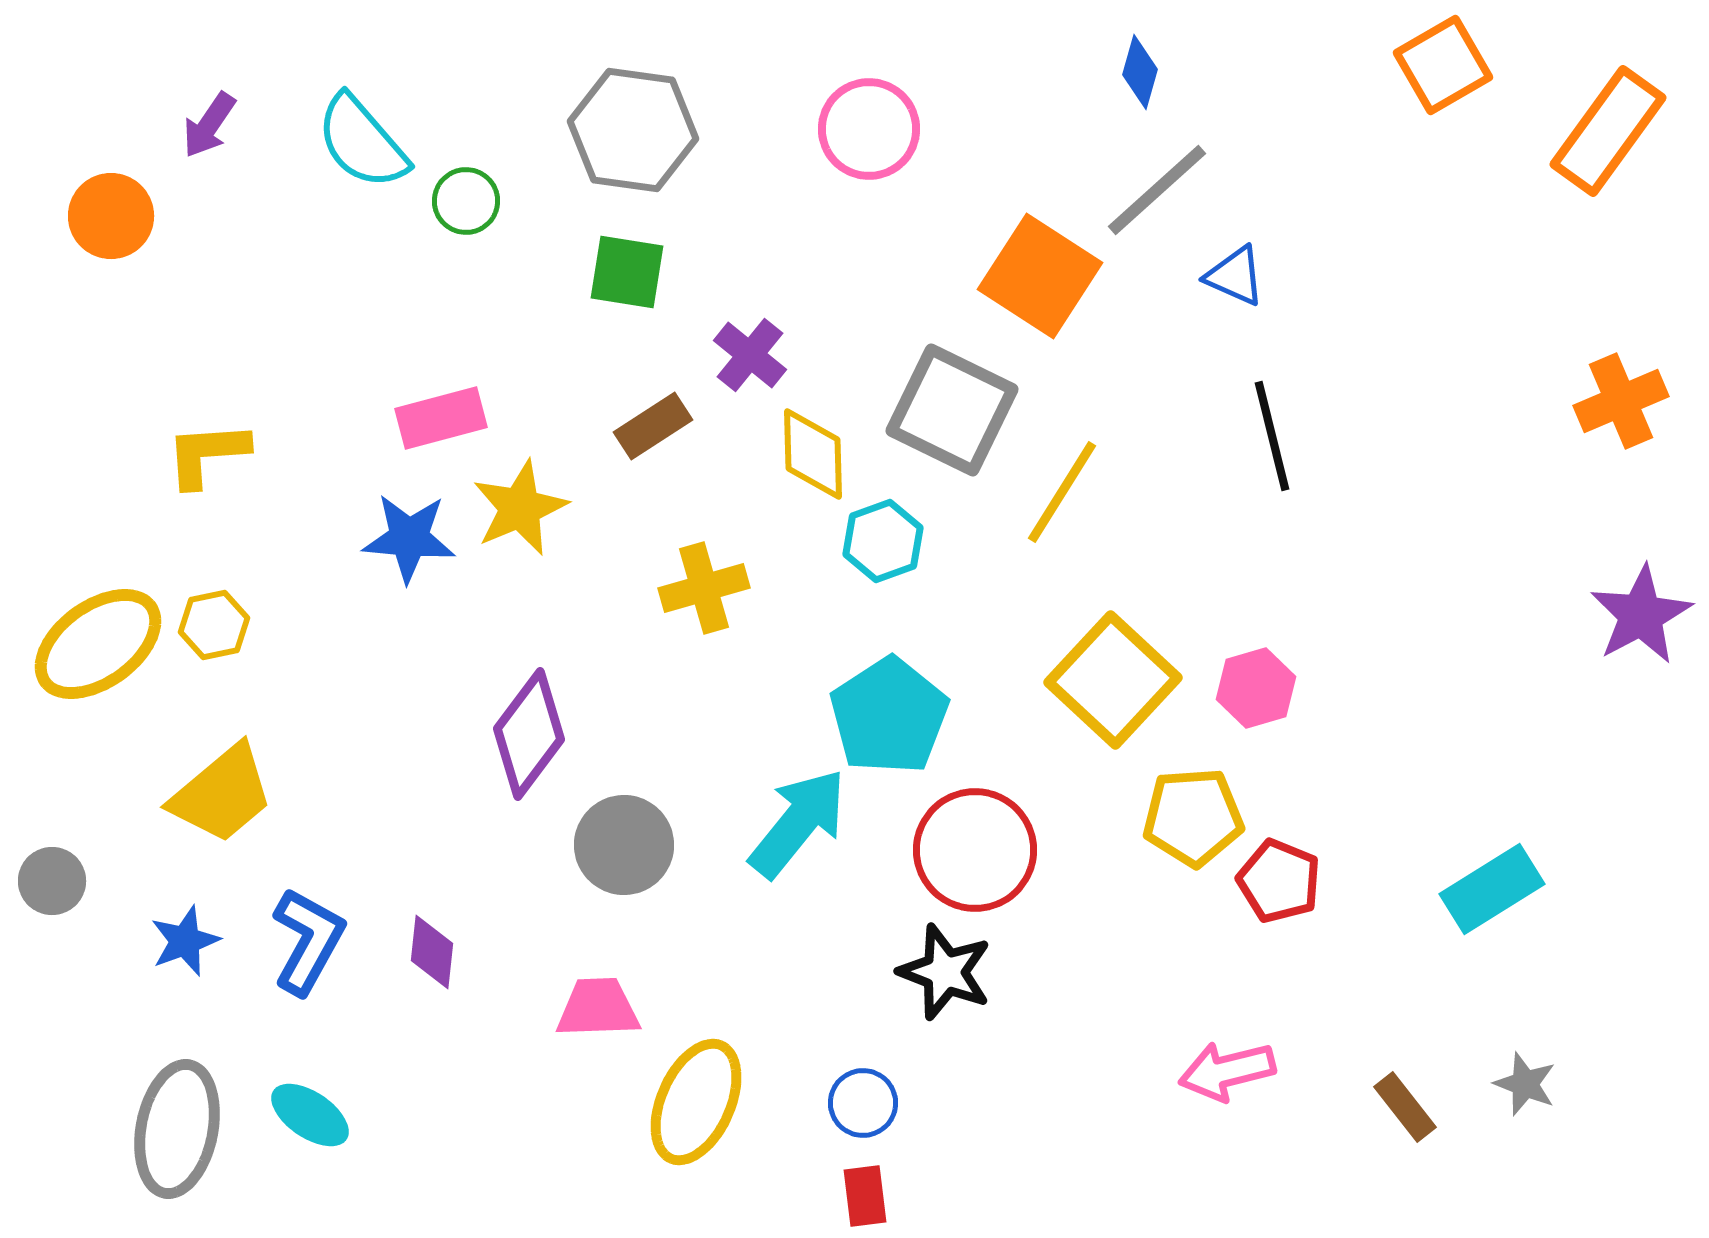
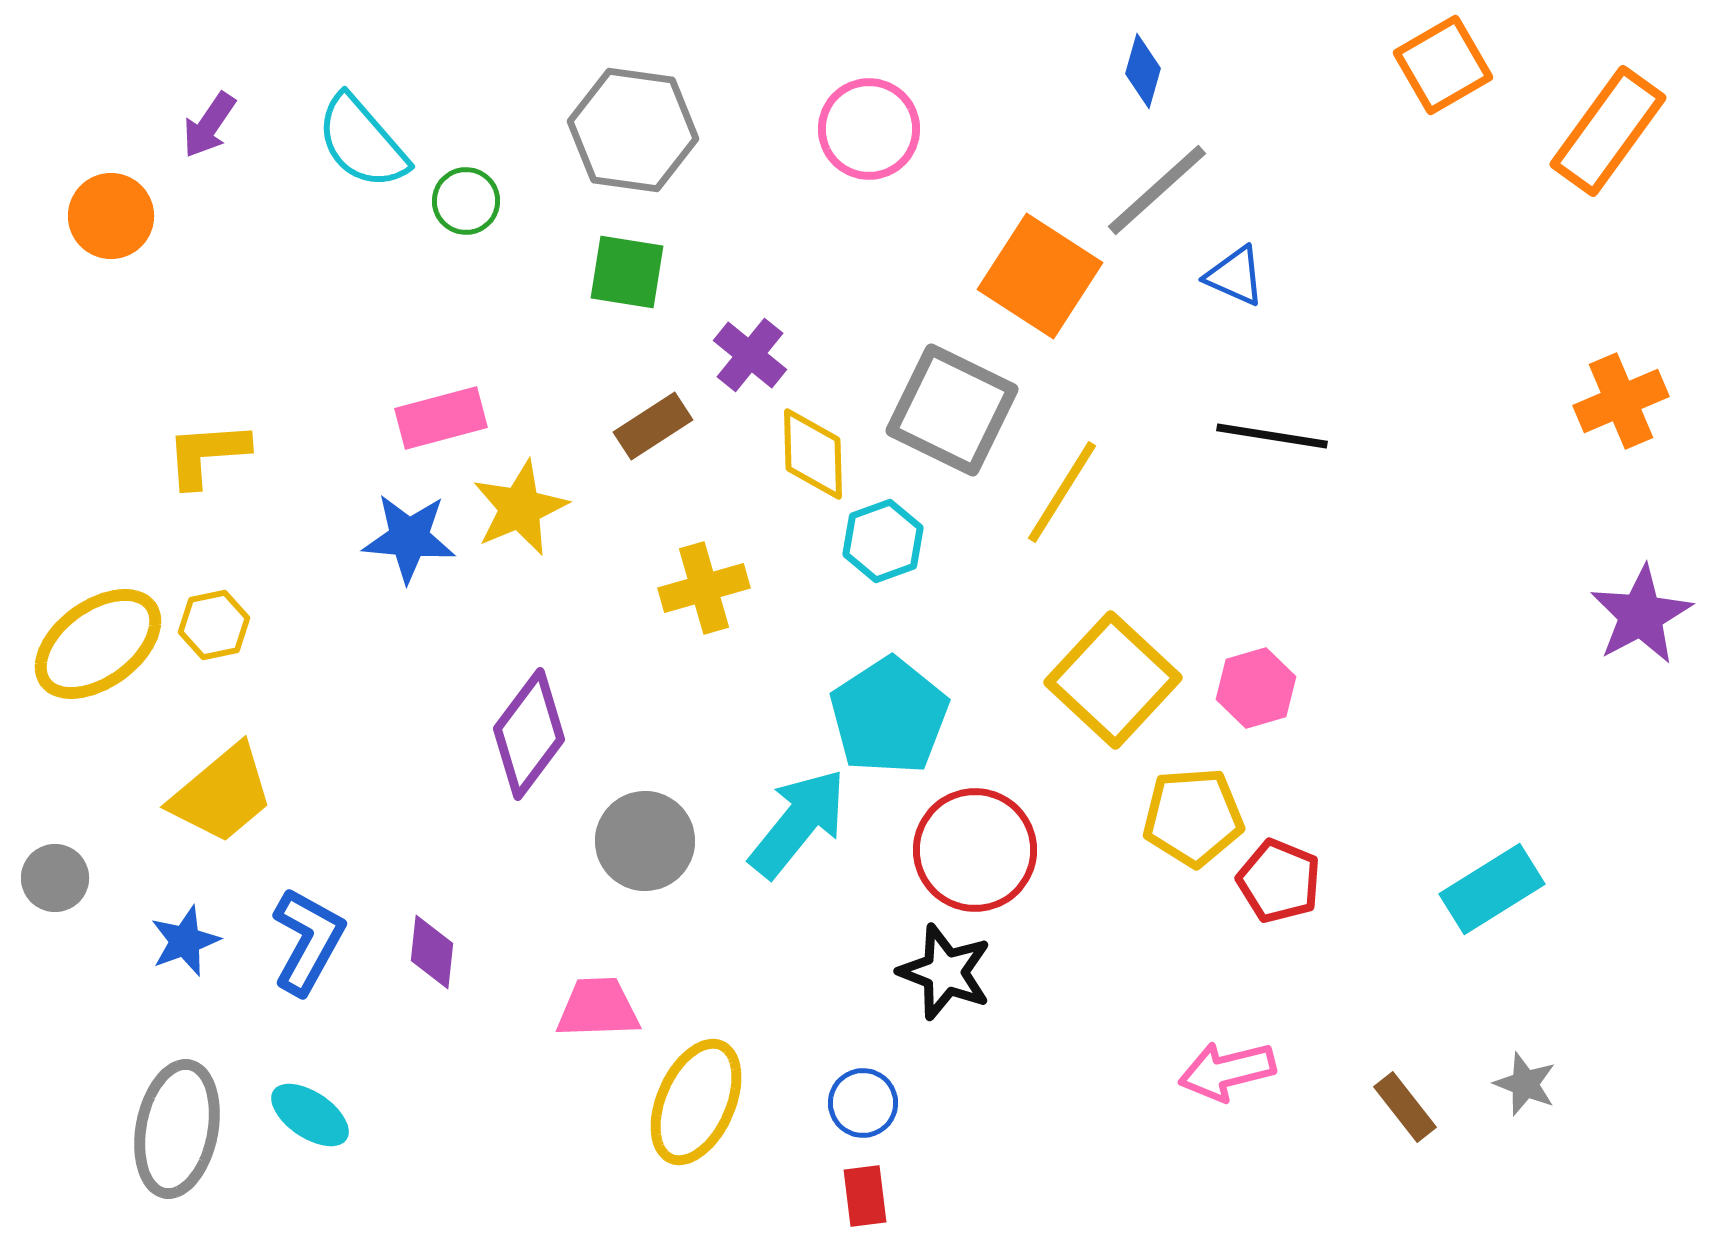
blue diamond at (1140, 72): moved 3 px right, 1 px up
black line at (1272, 436): rotated 67 degrees counterclockwise
gray circle at (624, 845): moved 21 px right, 4 px up
gray circle at (52, 881): moved 3 px right, 3 px up
